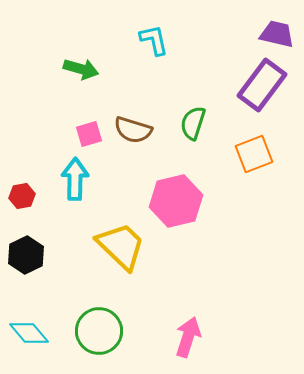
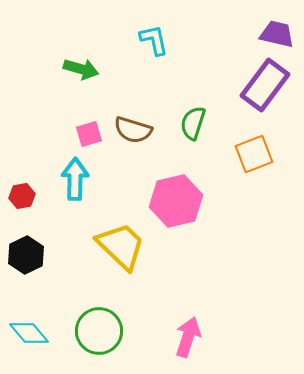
purple rectangle: moved 3 px right
